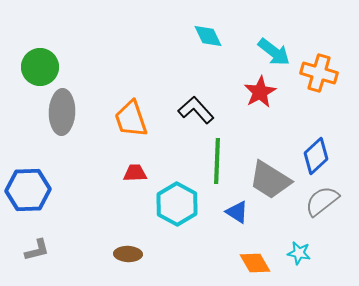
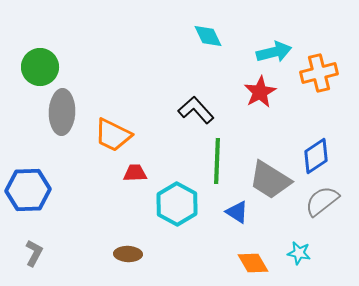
cyan arrow: rotated 52 degrees counterclockwise
orange cross: rotated 30 degrees counterclockwise
orange trapezoid: moved 18 px left, 16 px down; rotated 45 degrees counterclockwise
blue diamond: rotated 9 degrees clockwise
gray L-shape: moved 3 px left, 3 px down; rotated 48 degrees counterclockwise
orange diamond: moved 2 px left
